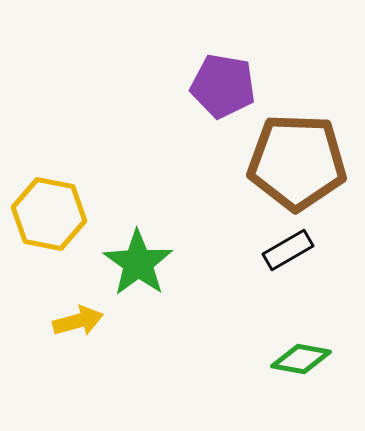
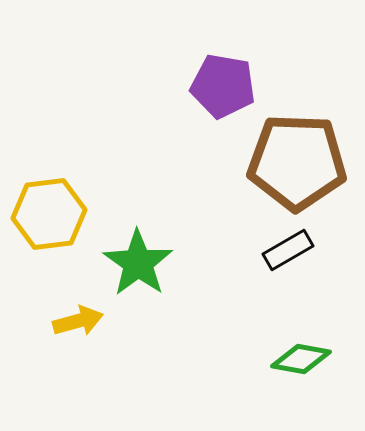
yellow hexagon: rotated 18 degrees counterclockwise
